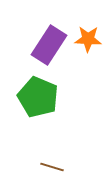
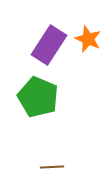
orange star: rotated 20 degrees clockwise
brown line: rotated 20 degrees counterclockwise
